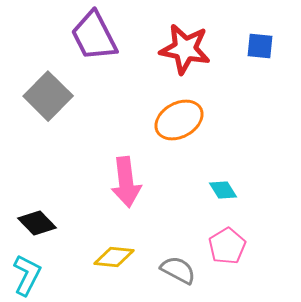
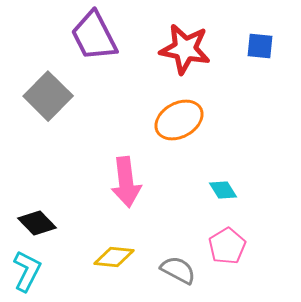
cyan L-shape: moved 4 px up
